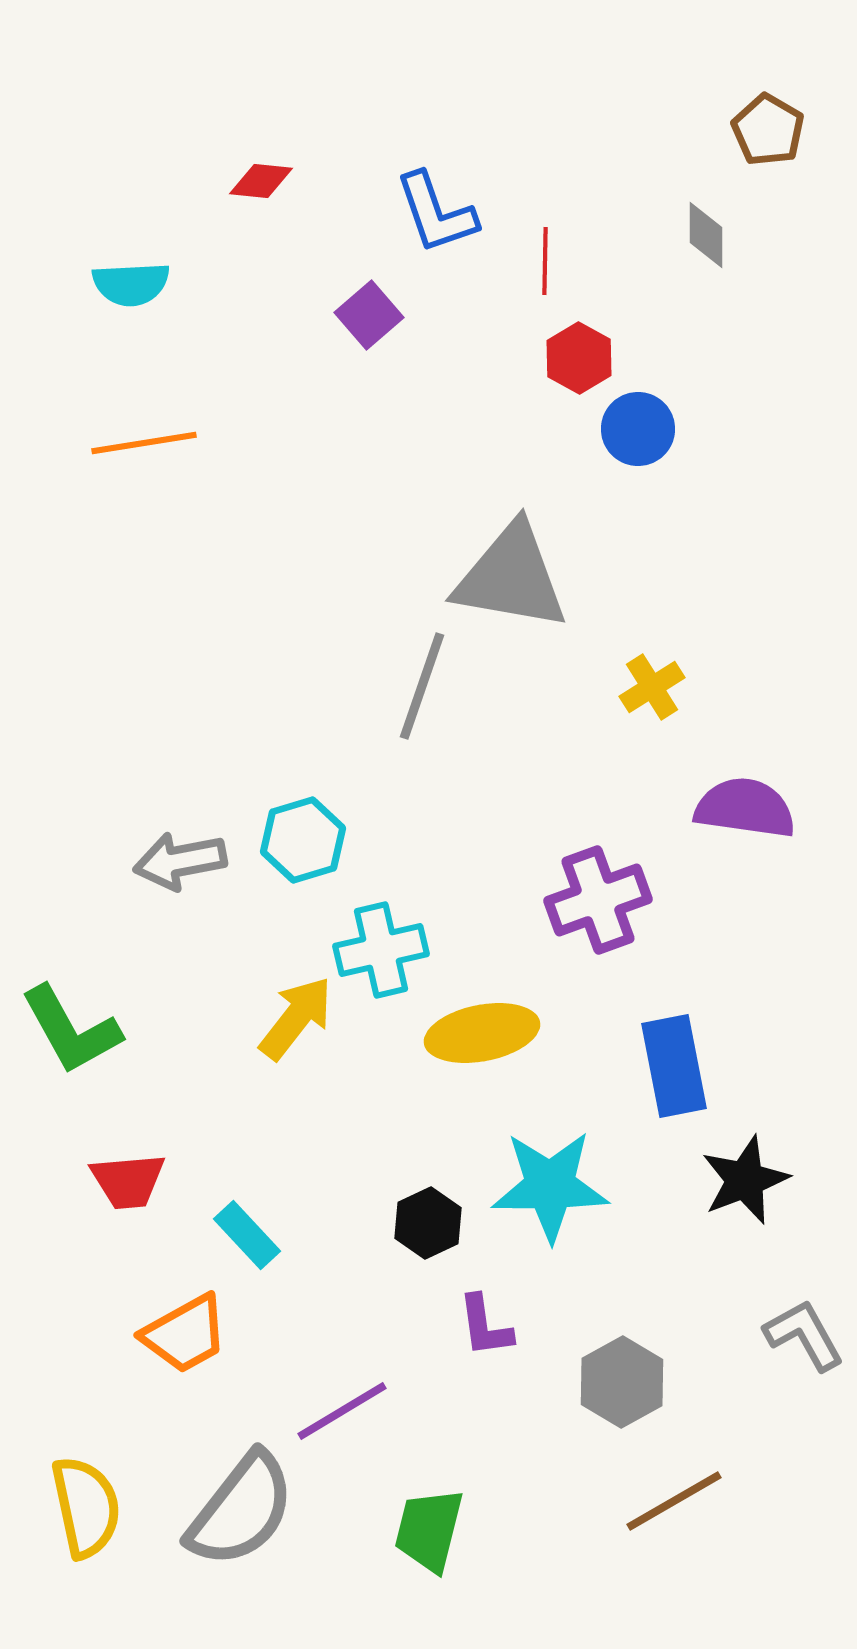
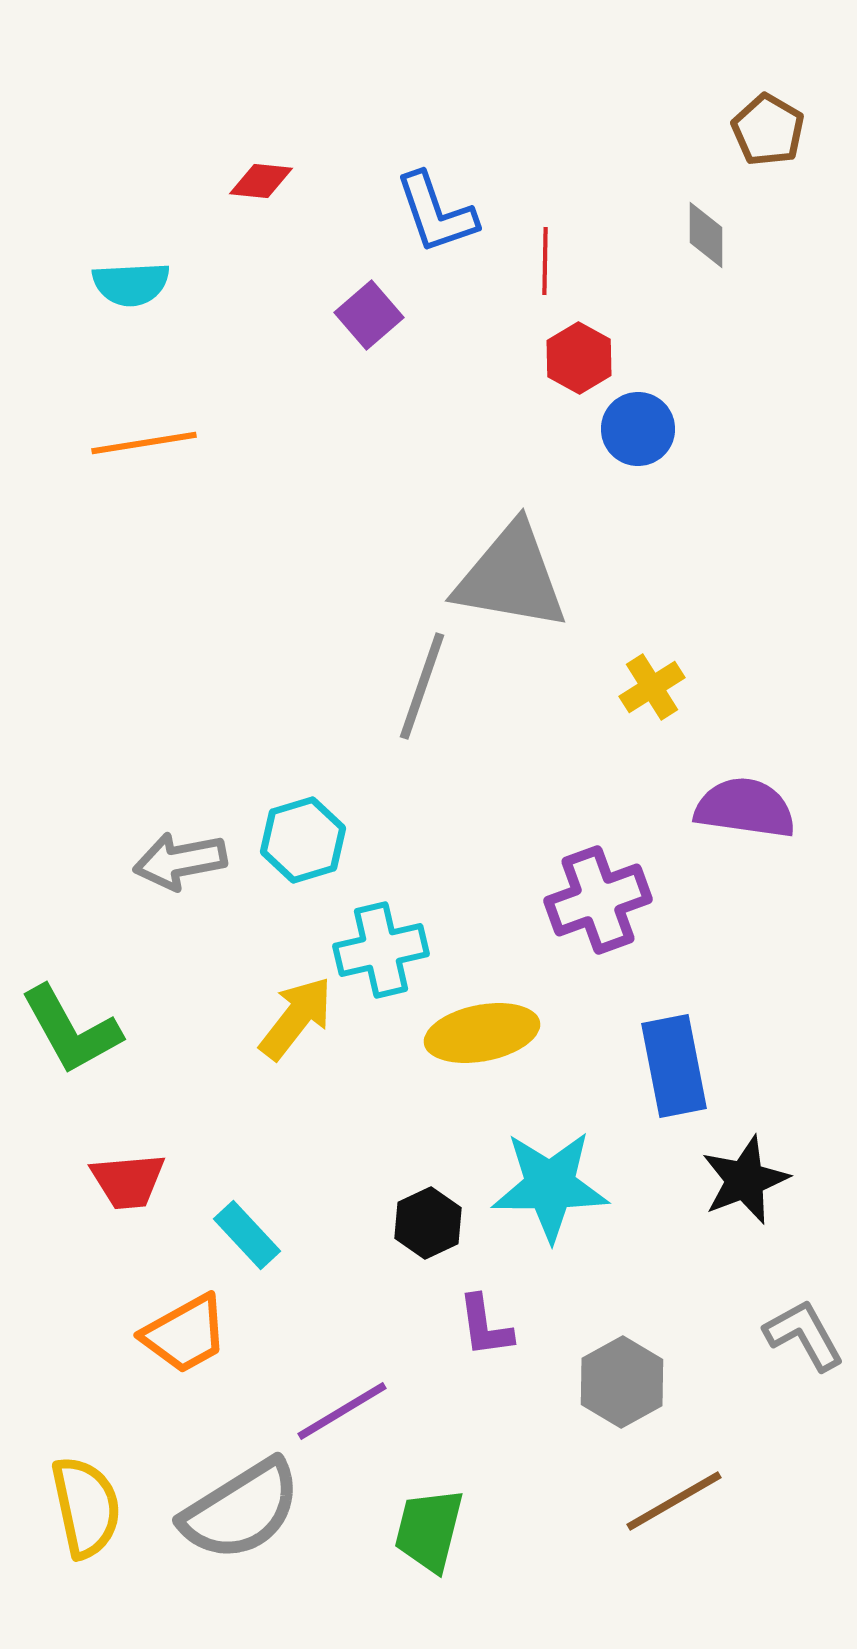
gray semicircle: rotated 20 degrees clockwise
